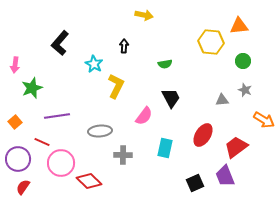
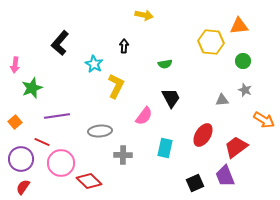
purple circle: moved 3 px right
